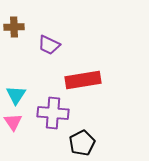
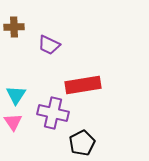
red rectangle: moved 5 px down
purple cross: rotated 8 degrees clockwise
